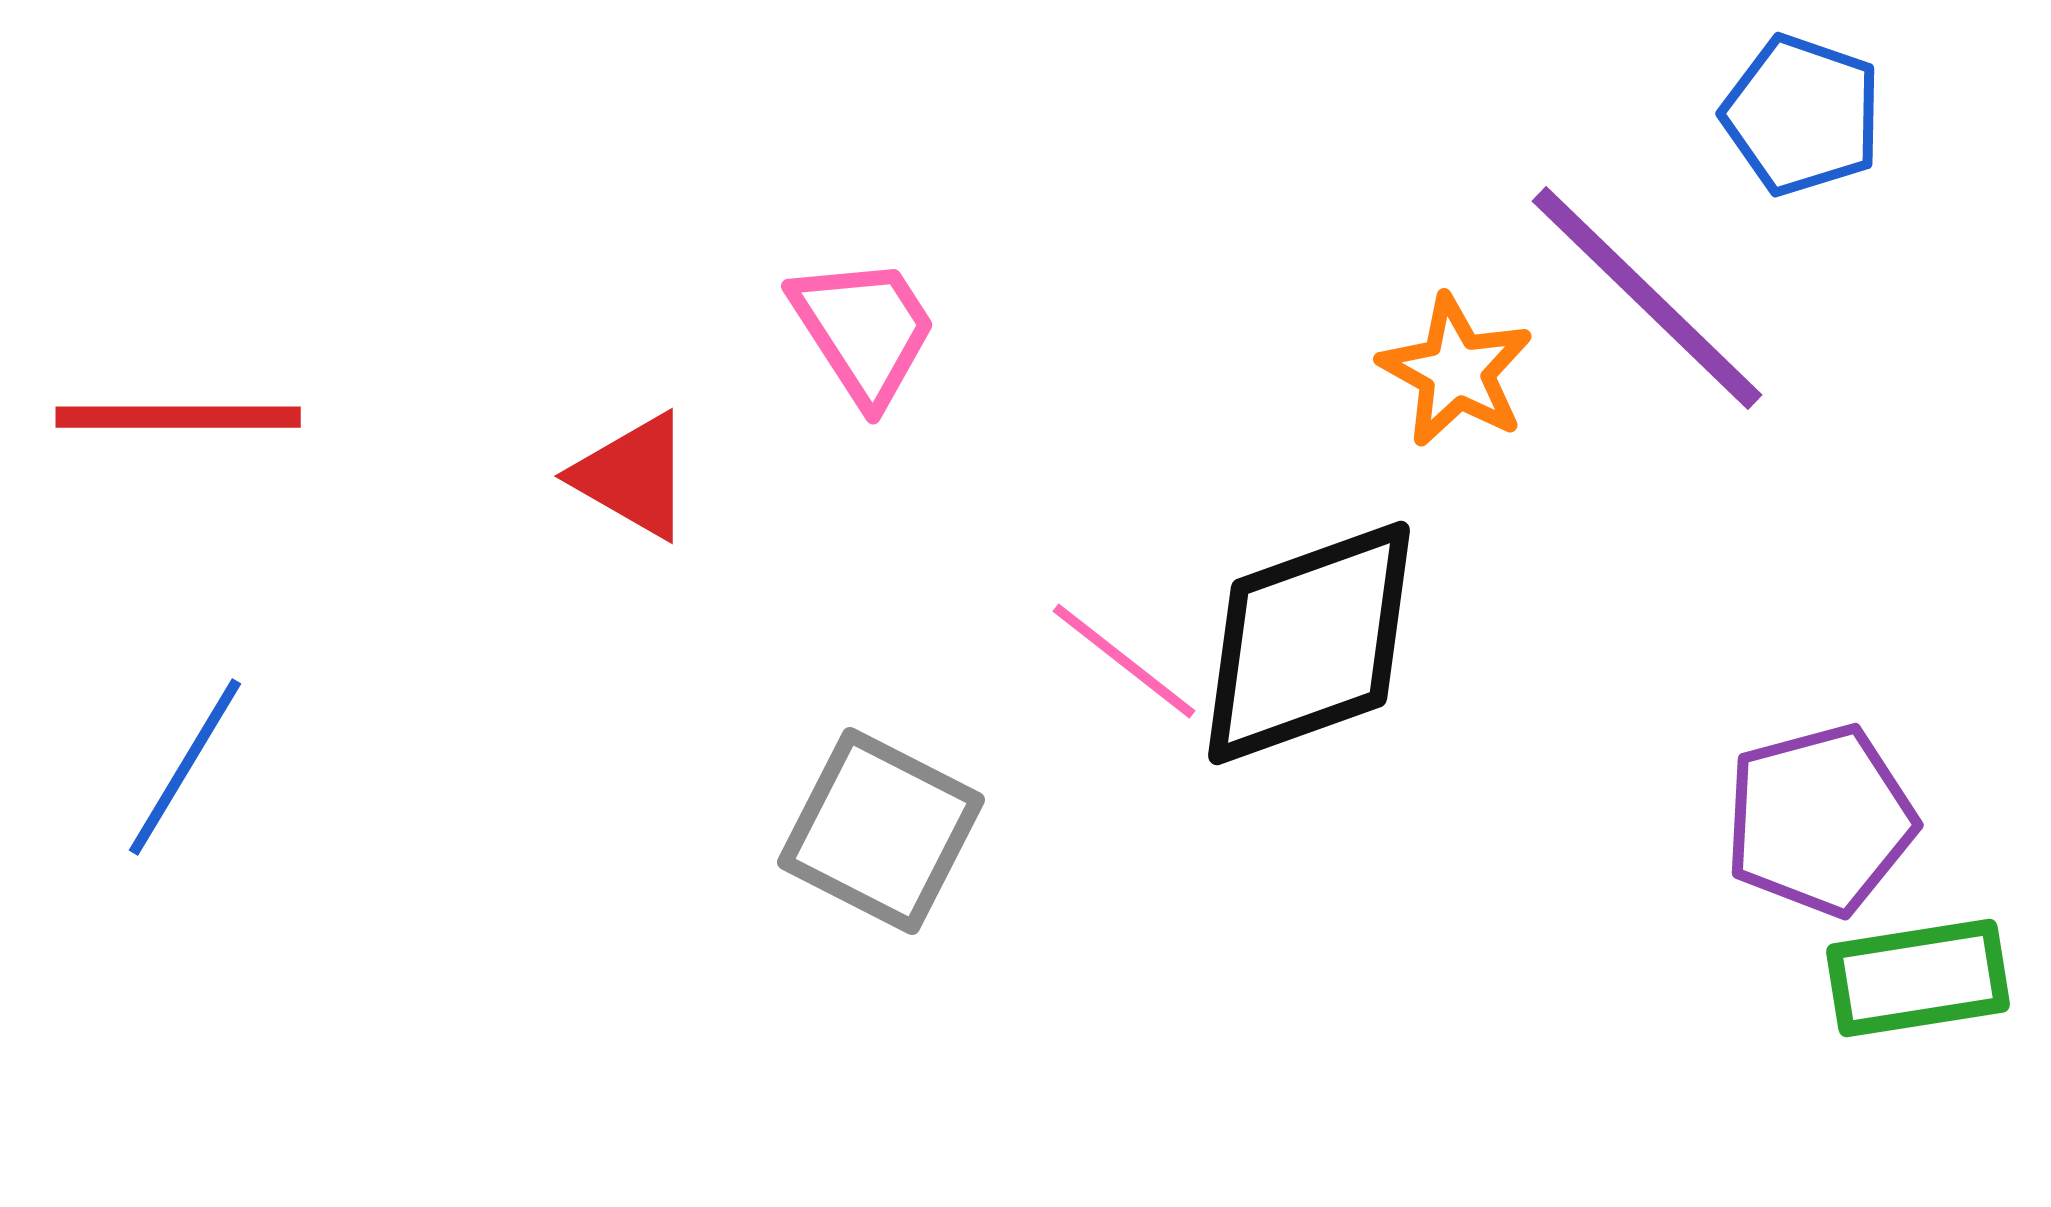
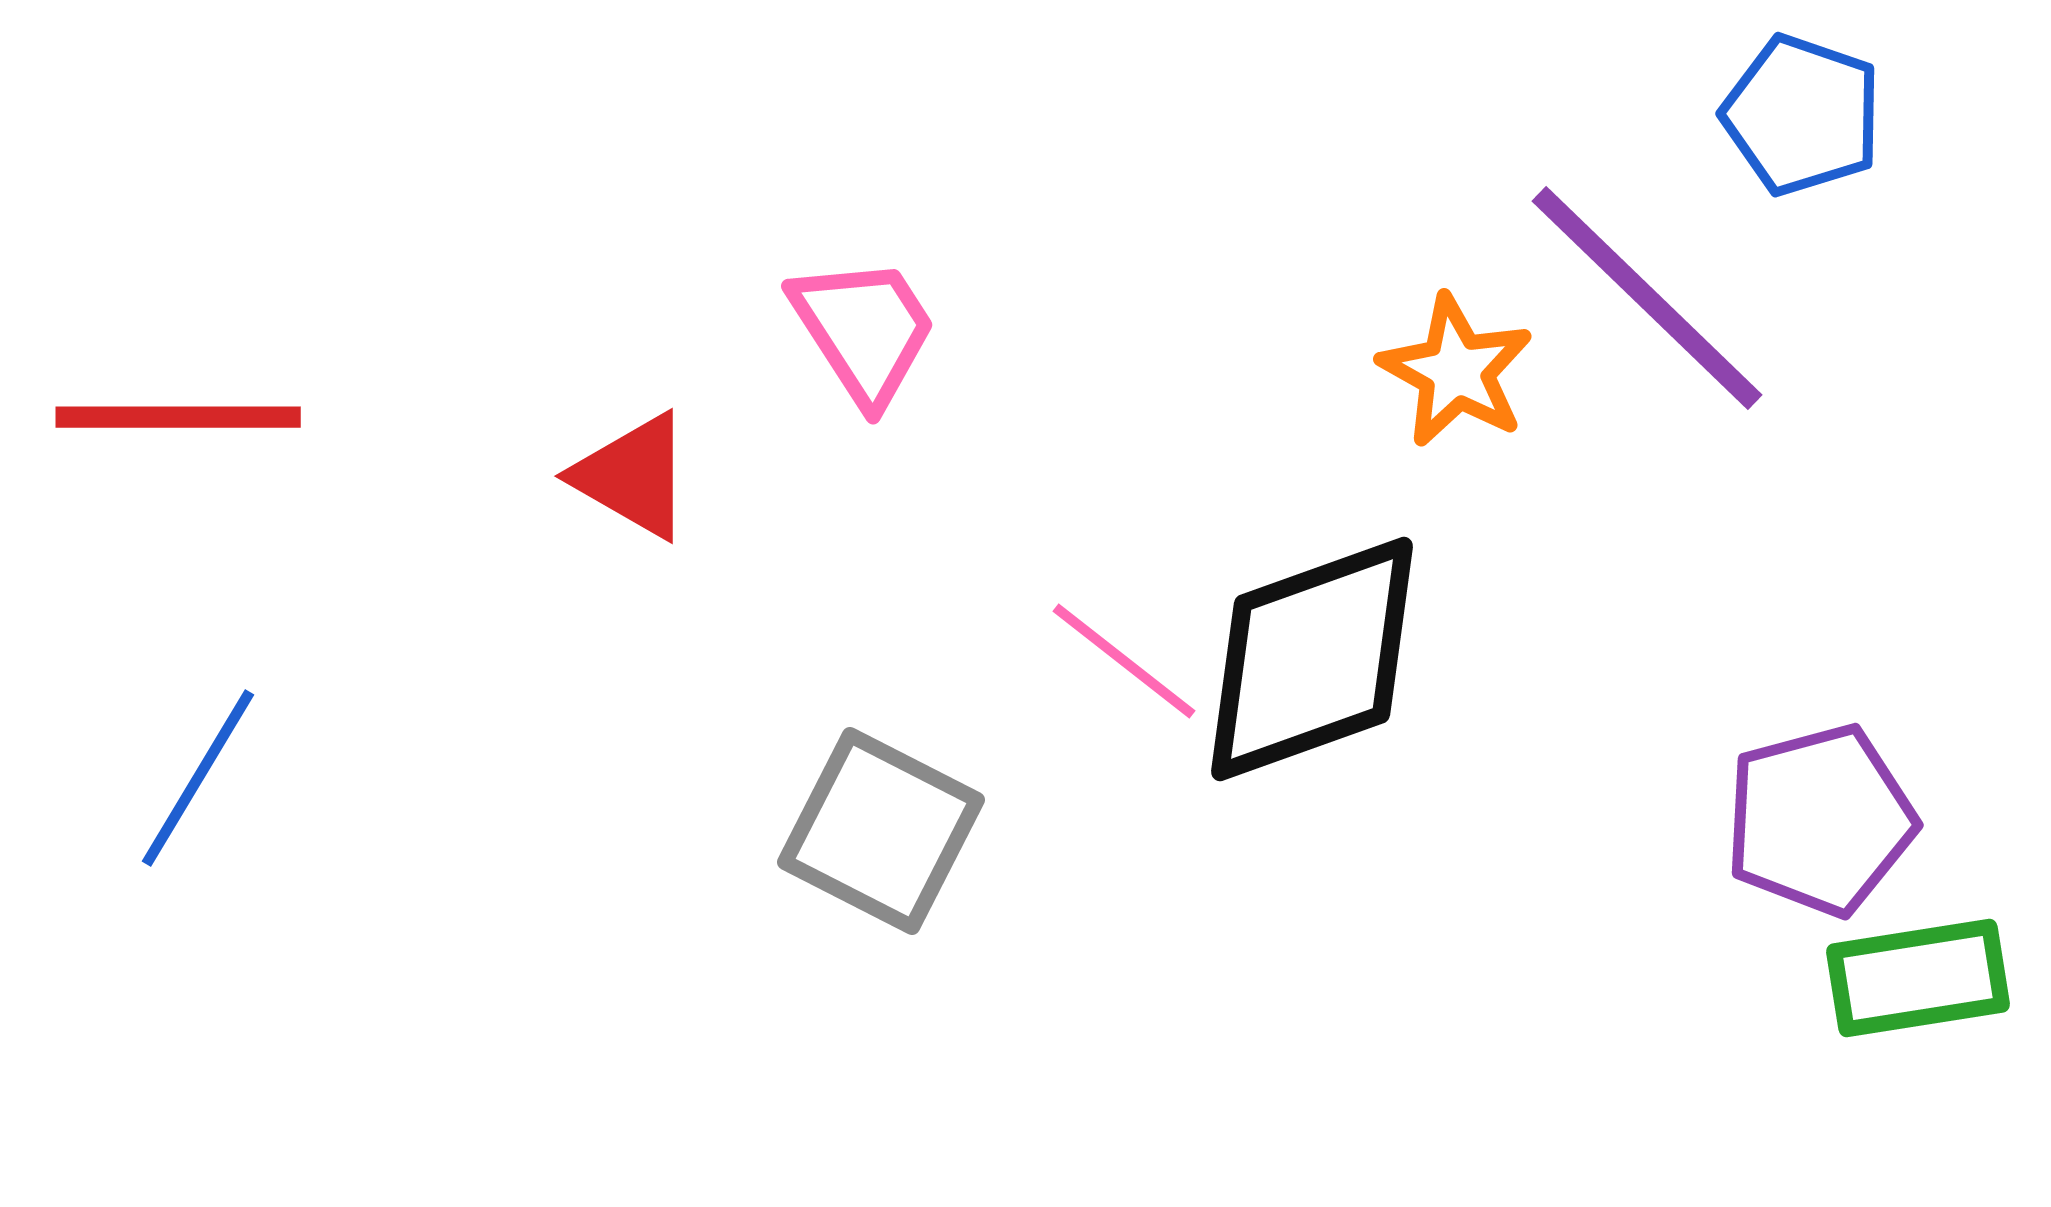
black diamond: moved 3 px right, 16 px down
blue line: moved 13 px right, 11 px down
